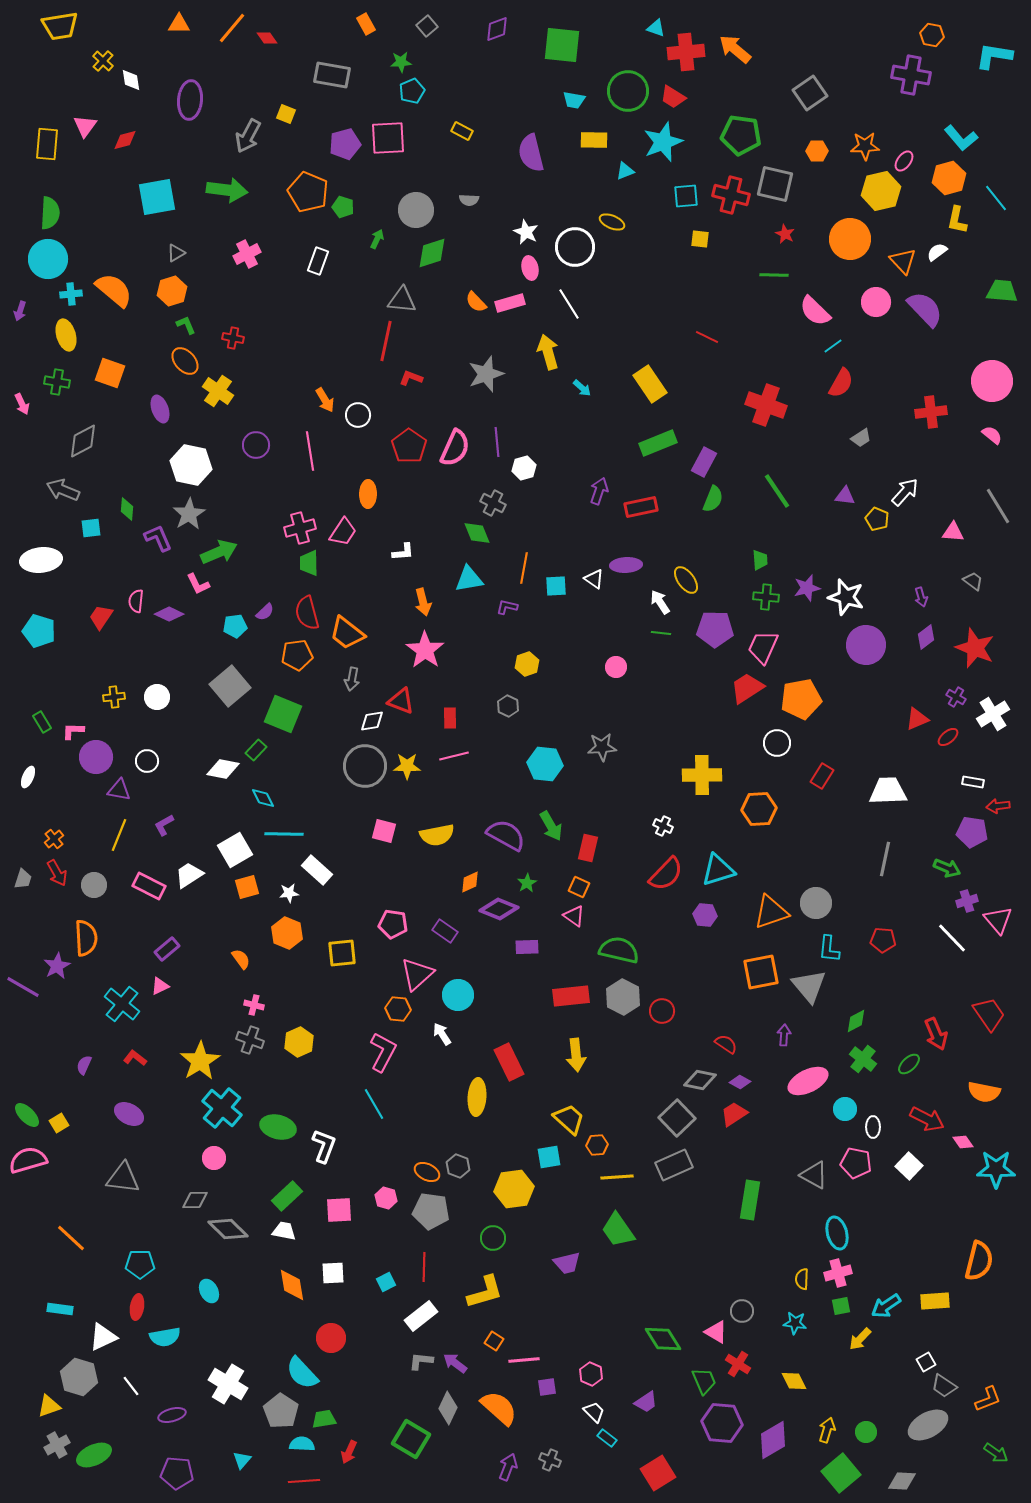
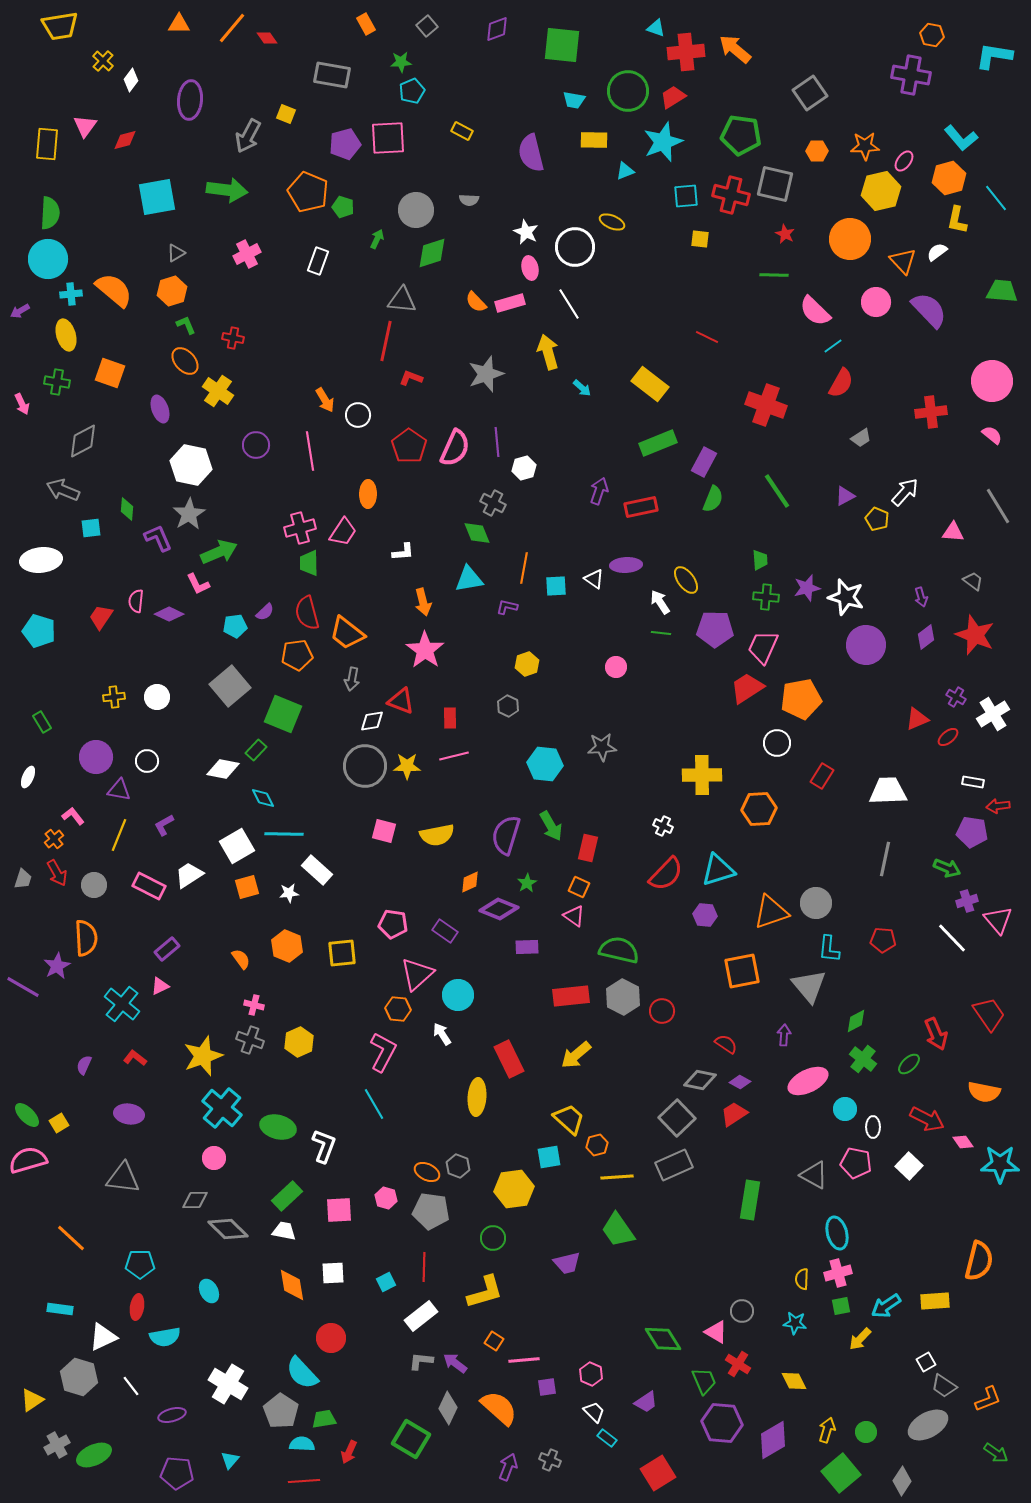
white diamond at (131, 80): rotated 45 degrees clockwise
red trapezoid at (673, 97): rotated 116 degrees clockwise
purple semicircle at (925, 309): moved 4 px right, 1 px down
purple arrow at (20, 311): rotated 42 degrees clockwise
yellow rectangle at (650, 384): rotated 18 degrees counterclockwise
purple triangle at (845, 496): rotated 35 degrees counterclockwise
red star at (975, 648): moved 13 px up
pink L-shape at (73, 731): moved 85 px down; rotated 50 degrees clockwise
purple semicircle at (506, 835): rotated 102 degrees counterclockwise
white square at (235, 850): moved 2 px right, 4 px up
orange hexagon at (287, 933): moved 13 px down
orange square at (761, 972): moved 19 px left, 1 px up
yellow arrow at (576, 1055): rotated 56 degrees clockwise
yellow star at (200, 1061): moved 3 px right, 5 px up; rotated 12 degrees clockwise
red rectangle at (509, 1062): moved 3 px up
purple ellipse at (129, 1114): rotated 20 degrees counterclockwise
orange hexagon at (597, 1145): rotated 10 degrees counterclockwise
cyan star at (996, 1169): moved 4 px right, 5 px up
yellow triangle at (49, 1406): moved 17 px left, 6 px up; rotated 15 degrees counterclockwise
cyan triangle at (242, 1460): moved 12 px left
gray diamond at (902, 1481): rotated 60 degrees counterclockwise
